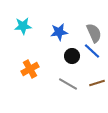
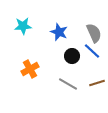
blue star: rotated 30 degrees clockwise
